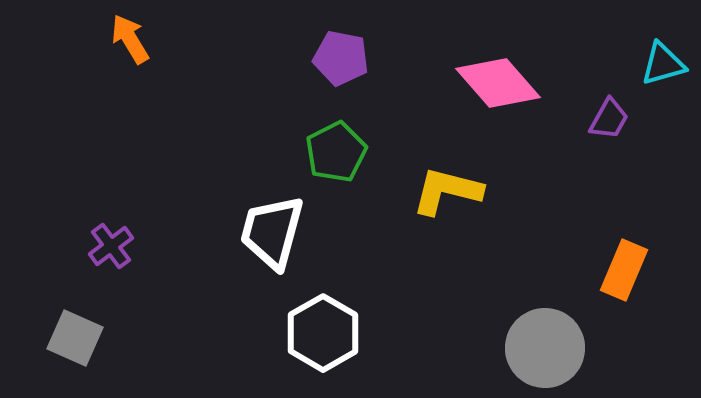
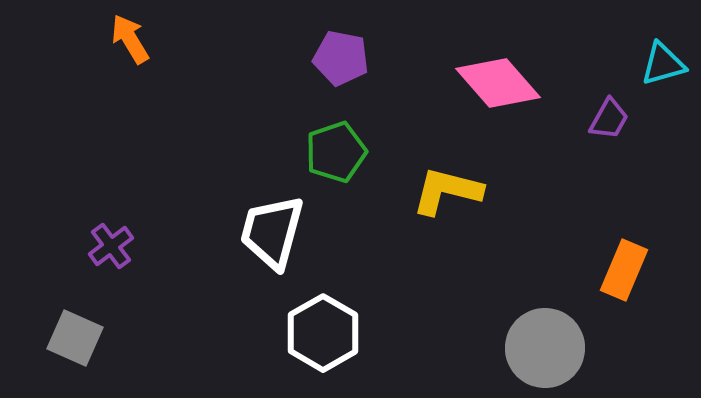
green pentagon: rotated 8 degrees clockwise
